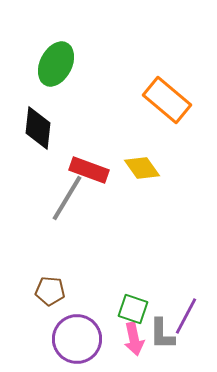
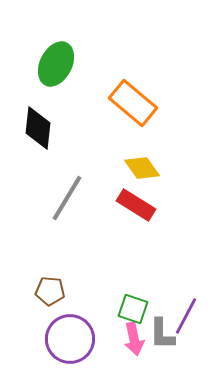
orange rectangle: moved 34 px left, 3 px down
red rectangle: moved 47 px right, 35 px down; rotated 12 degrees clockwise
purple circle: moved 7 px left
